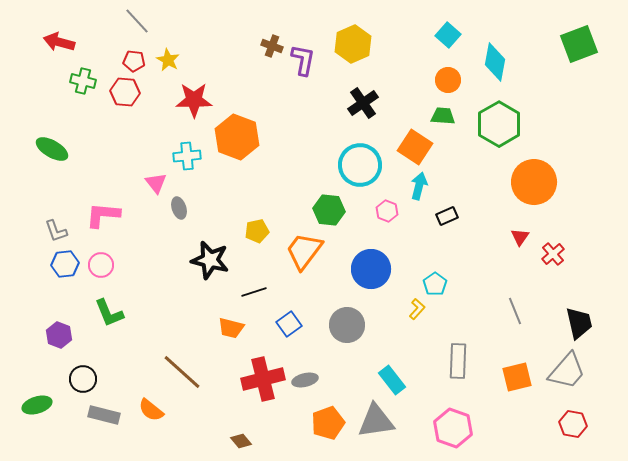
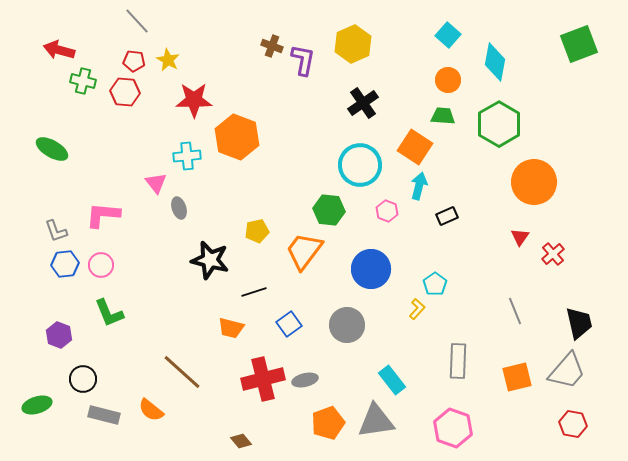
red arrow at (59, 42): moved 8 px down
